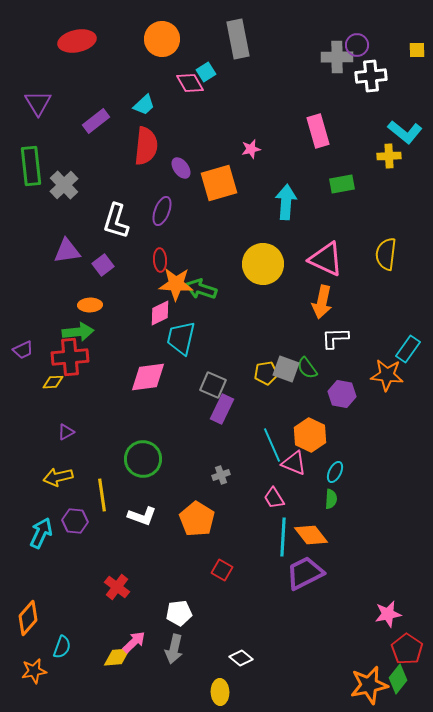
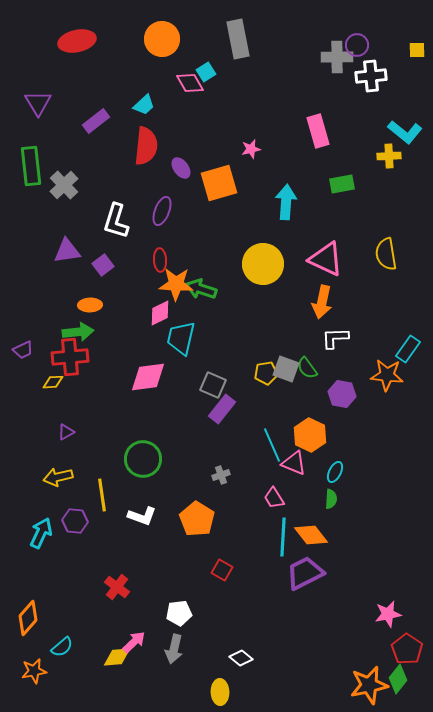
yellow semicircle at (386, 254): rotated 16 degrees counterclockwise
purple rectangle at (222, 409): rotated 12 degrees clockwise
cyan semicircle at (62, 647): rotated 30 degrees clockwise
